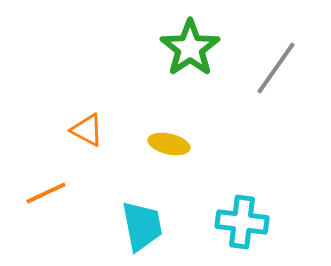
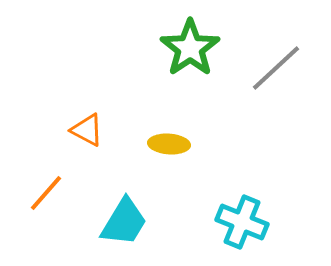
gray line: rotated 12 degrees clockwise
yellow ellipse: rotated 9 degrees counterclockwise
orange line: rotated 24 degrees counterclockwise
cyan cross: rotated 15 degrees clockwise
cyan trapezoid: moved 18 px left, 4 px up; rotated 42 degrees clockwise
